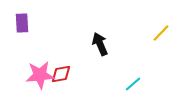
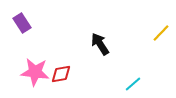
purple rectangle: rotated 30 degrees counterclockwise
black arrow: rotated 10 degrees counterclockwise
pink star: moved 5 px left, 3 px up; rotated 12 degrees clockwise
